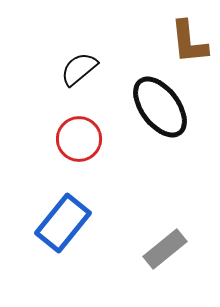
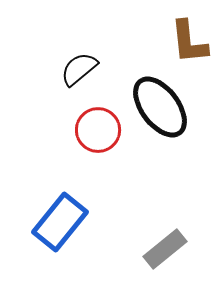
red circle: moved 19 px right, 9 px up
blue rectangle: moved 3 px left, 1 px up
